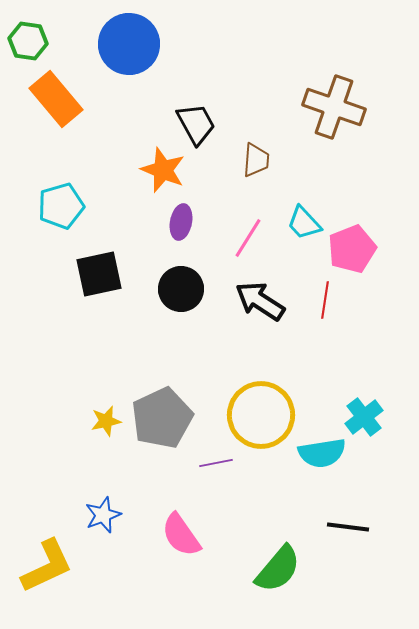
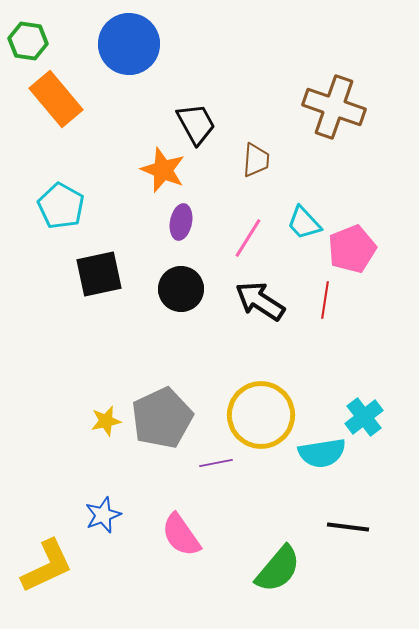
cyan pentagon: rotated 27 degrees counterclockwise
